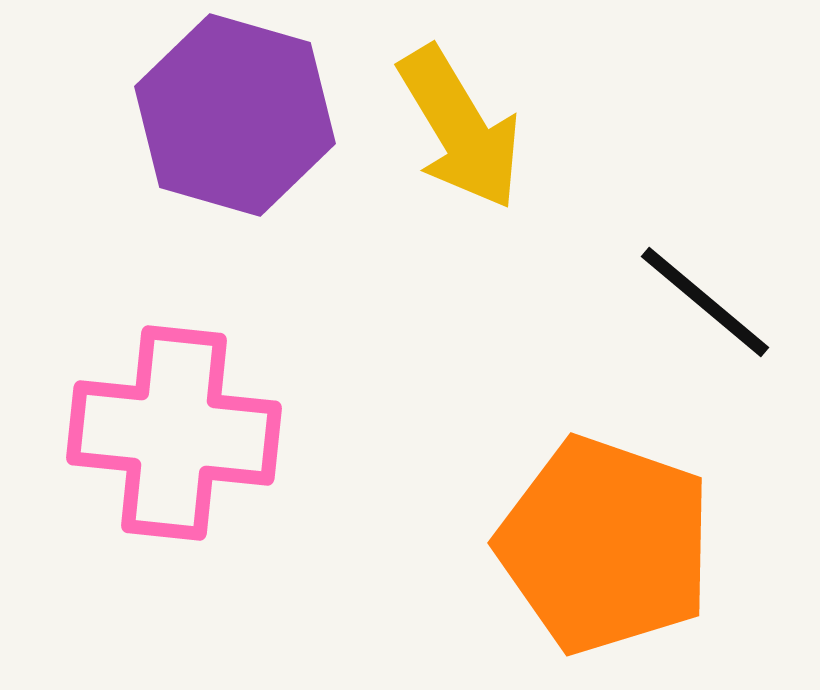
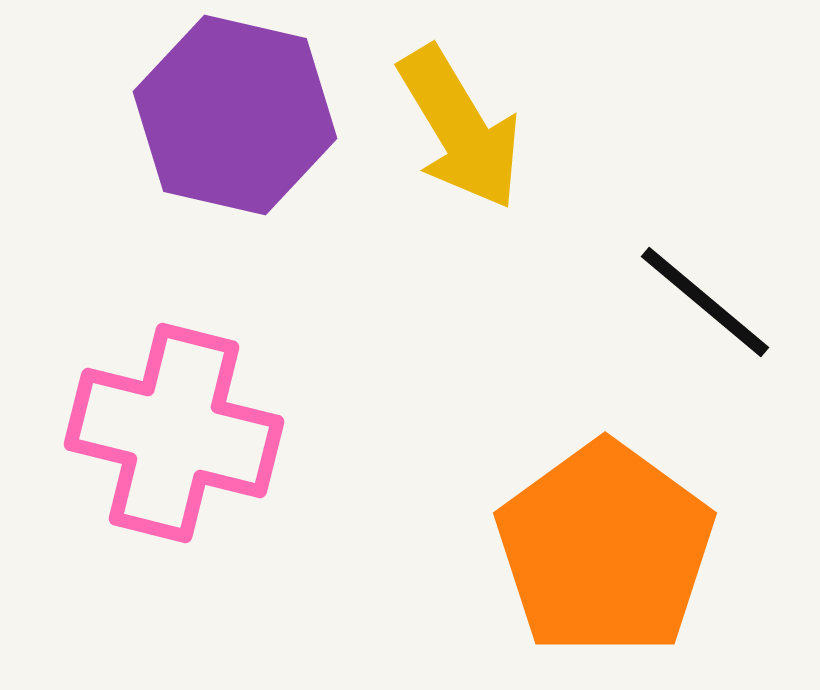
purple hexagon: rotated 3 degrees counterclockwise
pink cross: rotated 8 degrees clockwise
orange pentagon: moved 4 px down; rotated 17 degrees clockwise
